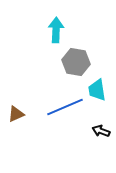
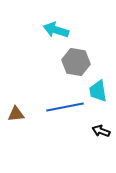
cyan arrow: rotated 75 degrees counterclockwise
cyan trapezoid: moved 1 px right, 1 px down
blue line: rotated 12 degrees clockwise
brown triangle: rotated 18 degrees clockwise
